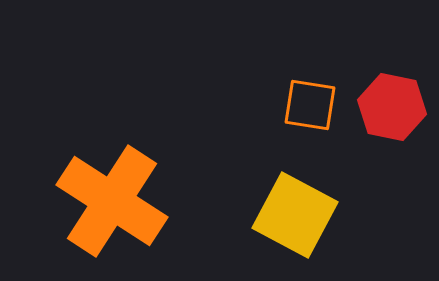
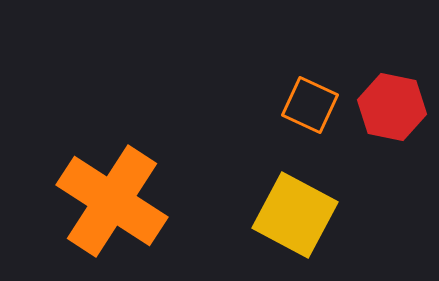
orange square: rotated 16 degrees clockwise
